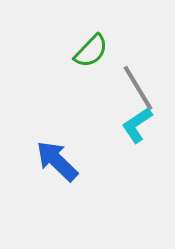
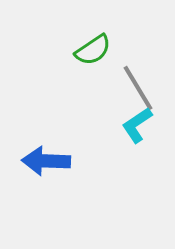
green semicircle: moved 2 px right, 1 px up; rotated 12 degrees clockwise
blue arrow: moved 11 px left; rotated 42 degrees counterclockwise
